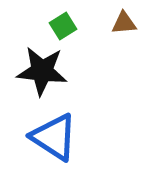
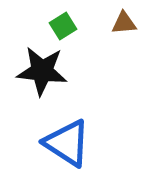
blue triangle: moved 13 px right, 6 px down
